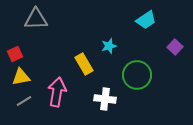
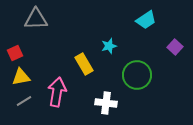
red square: moved 1 px up
white cross: moved 1 px right, 4 px down
